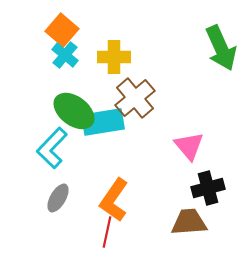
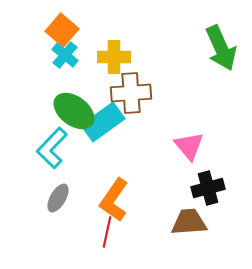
brown cross: moved 4 px left, 5 px up; rotated 36 degrees clockwise
cyan rectangle: rotated 27 degrees counterclockwise
